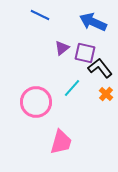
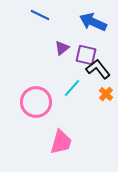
purple square: moved 1 px right, 2 px down
black L-shape: moved 2 px left, 1 px down
